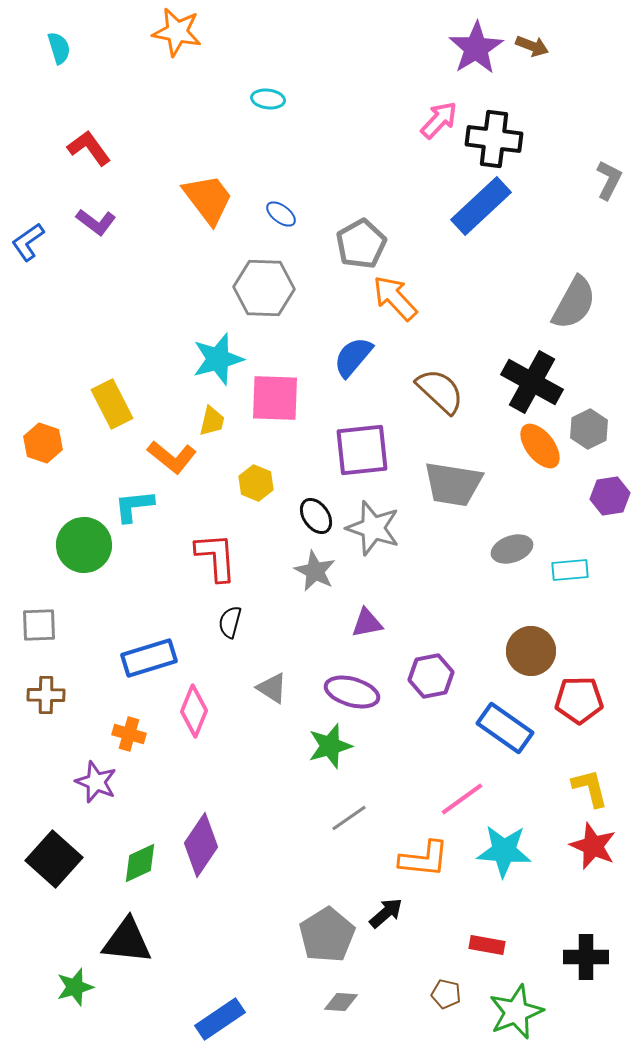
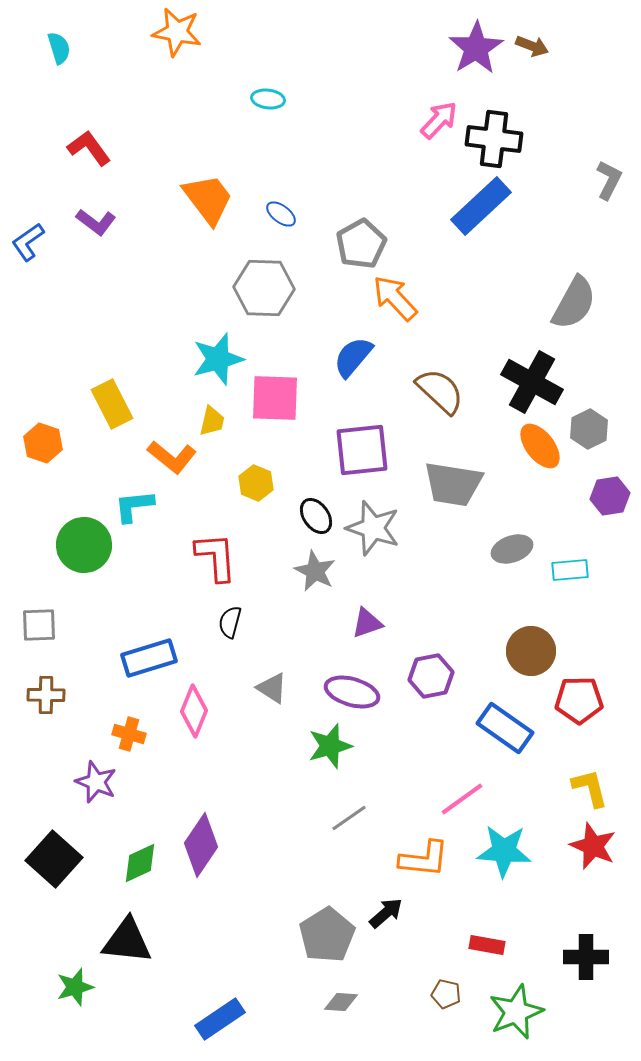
purple triangle at (367, 623): rotated 8 degrees counterclockwise
